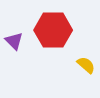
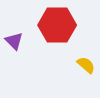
red hexagon: moved 4 px right, 5 px up
